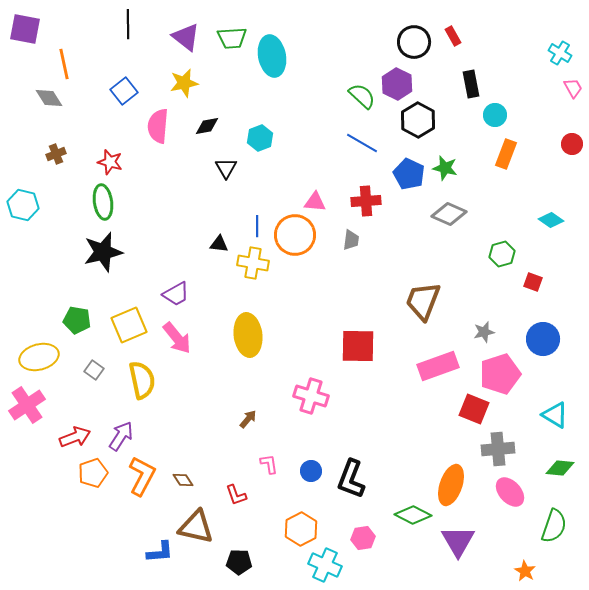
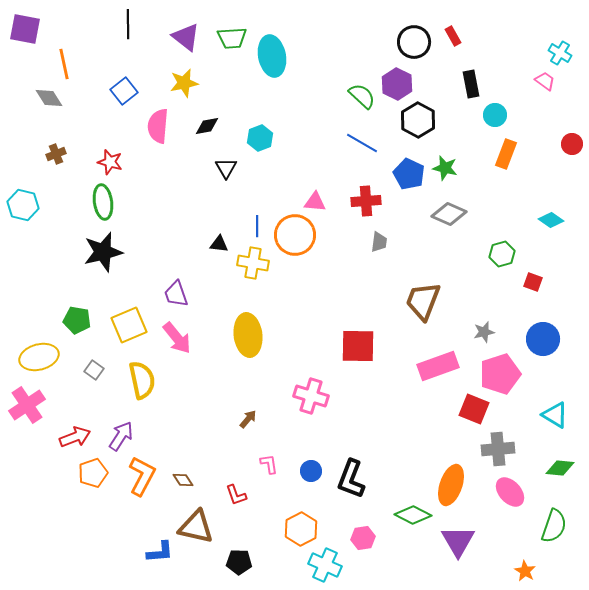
pink trapezoid at (573, 88): moved 28 px left, 7 px up; rotated 25 degrees counterclockwise
gray trapezoid at (351, 240): moved 28 px right, 2 px down
purple trapezoid at (176, 294): rotated 100 degrees clockwise
